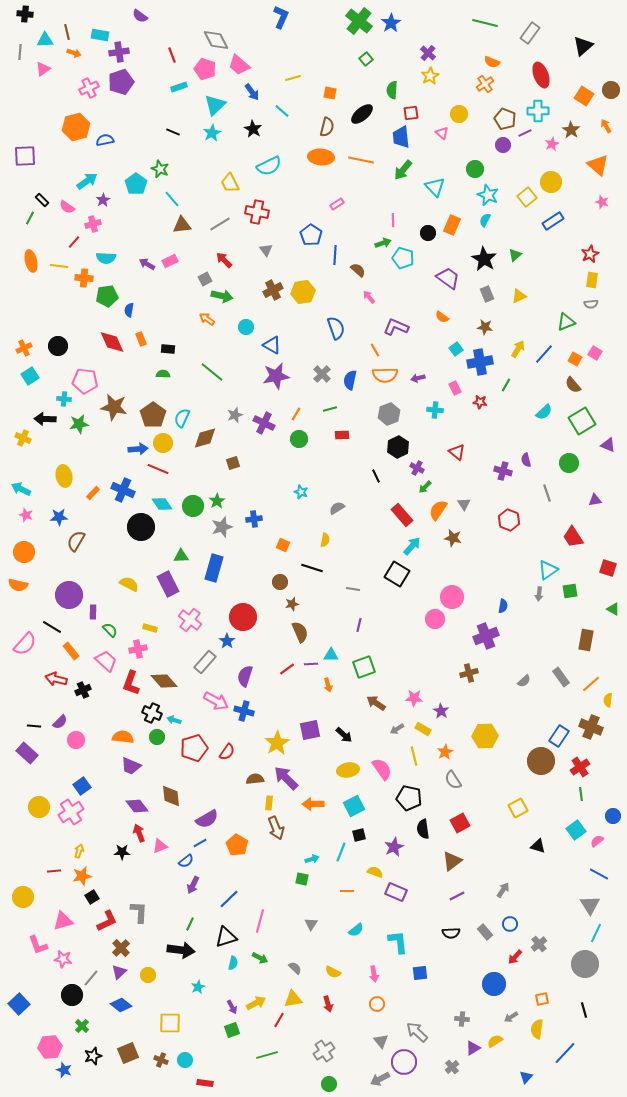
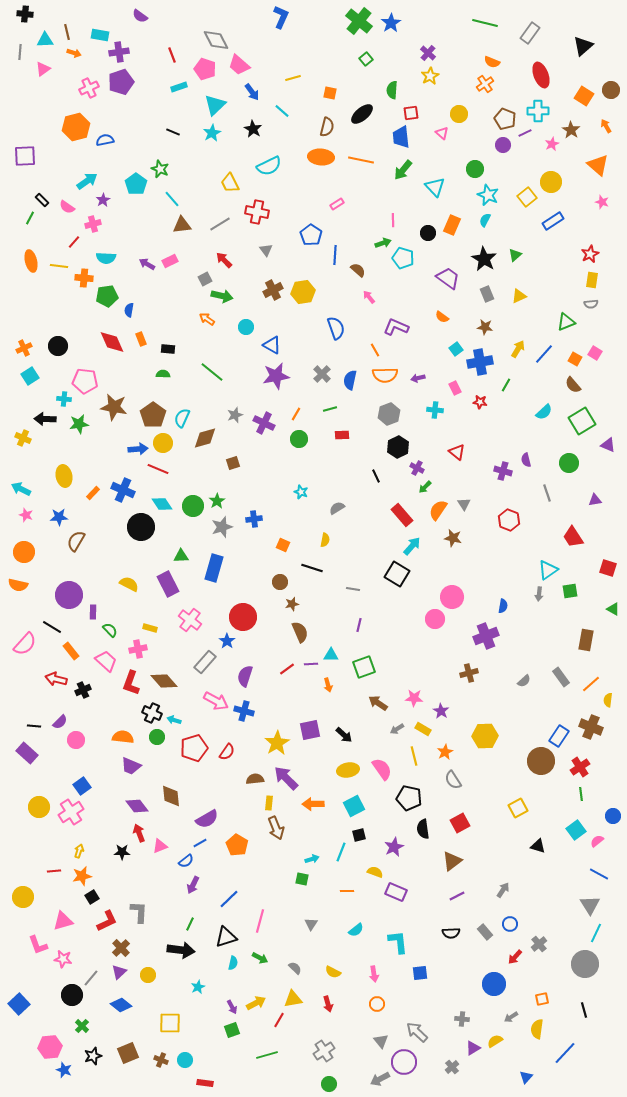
brown arrow at (376, 703): moved 2 px right
